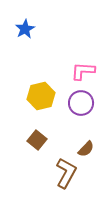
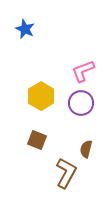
blue star: rotated 18 degrees counterclockwise
pink L-shape: rotated 25 degrees counterclockwise
yellow hexagon: rotated 16 degrees counterclockwise
brown square: rotated 18 degrees counterclockwise
brown semicircle: rotated 150 degrees clockwise
